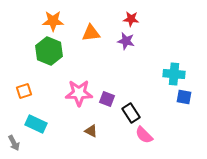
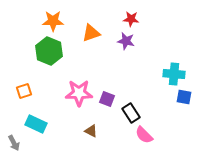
orange triangle: rotated 12 degrees counterclockwise
